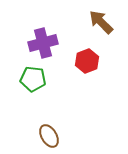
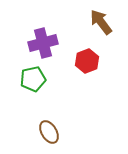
brown arrow: rotated 8 degrees clockwise
green pentagon: rotated 20 degrees counterclockwise
brown ellipse: moved 4 px up
